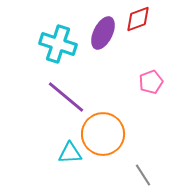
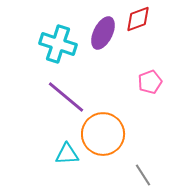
pink pentagon: moved 1 px left
cyan triangle: moved 3 px left, 1 px down
